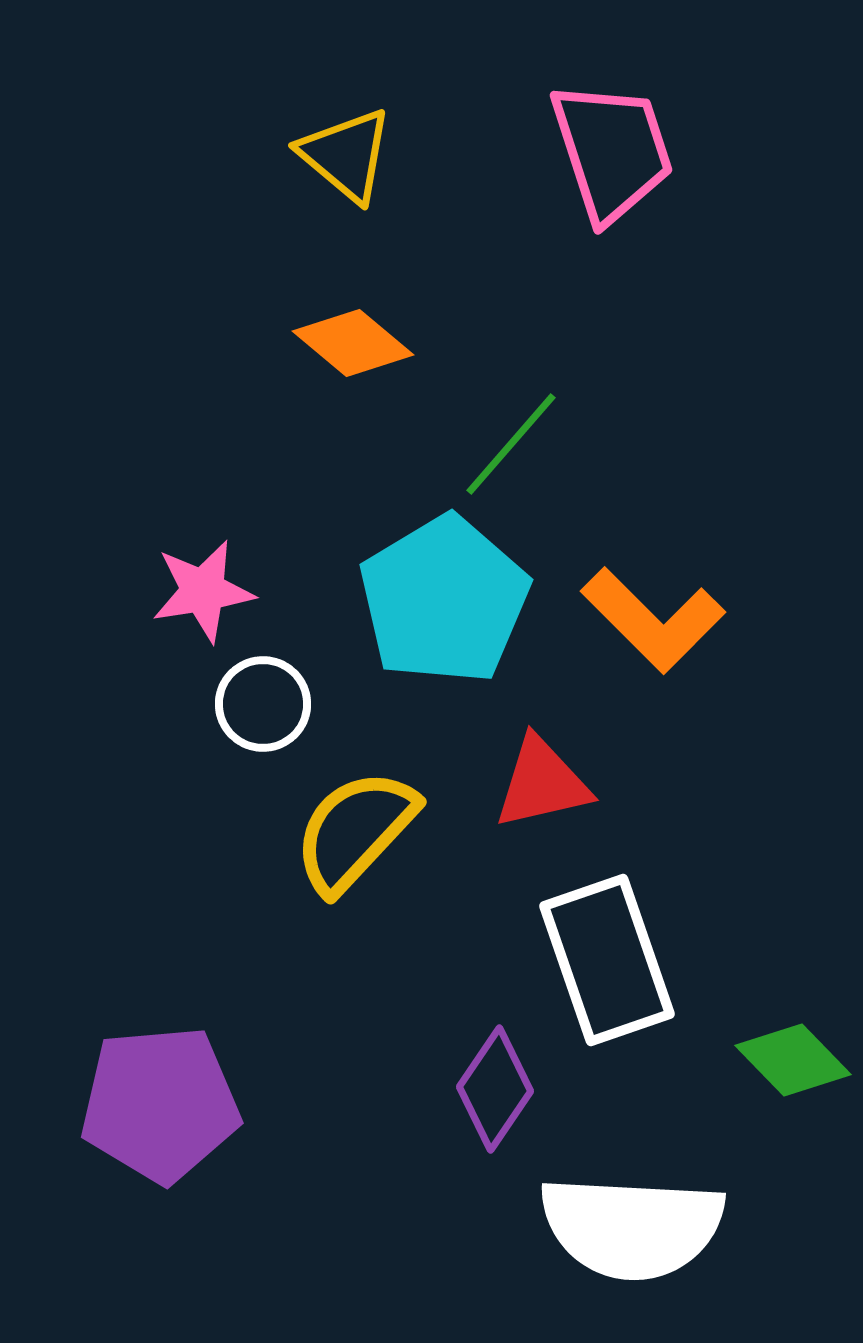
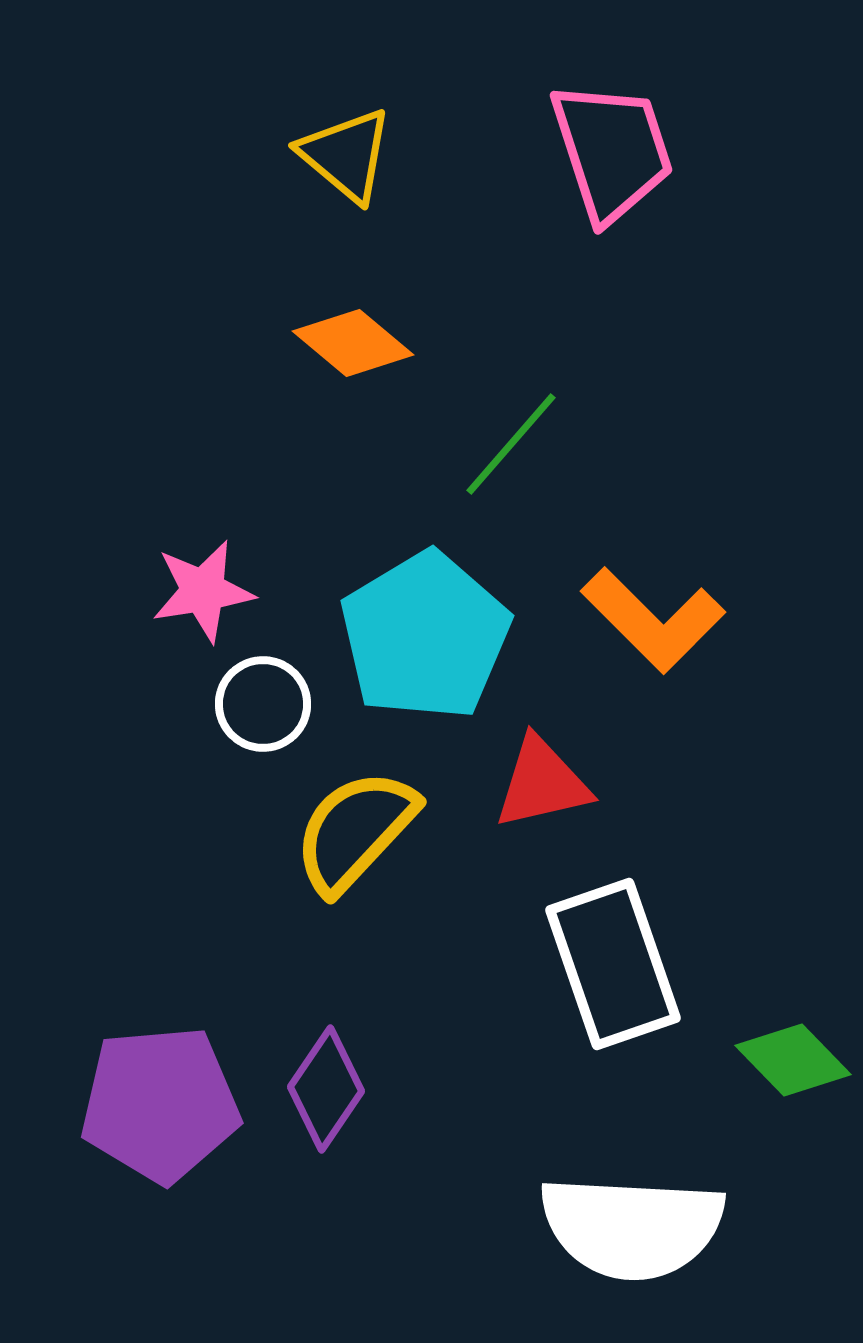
cyan pentagon: moved 19 px left, 36 px down
white rectangle: moved 6 px right, 4 px down
purple diamond: moved 169 px left
